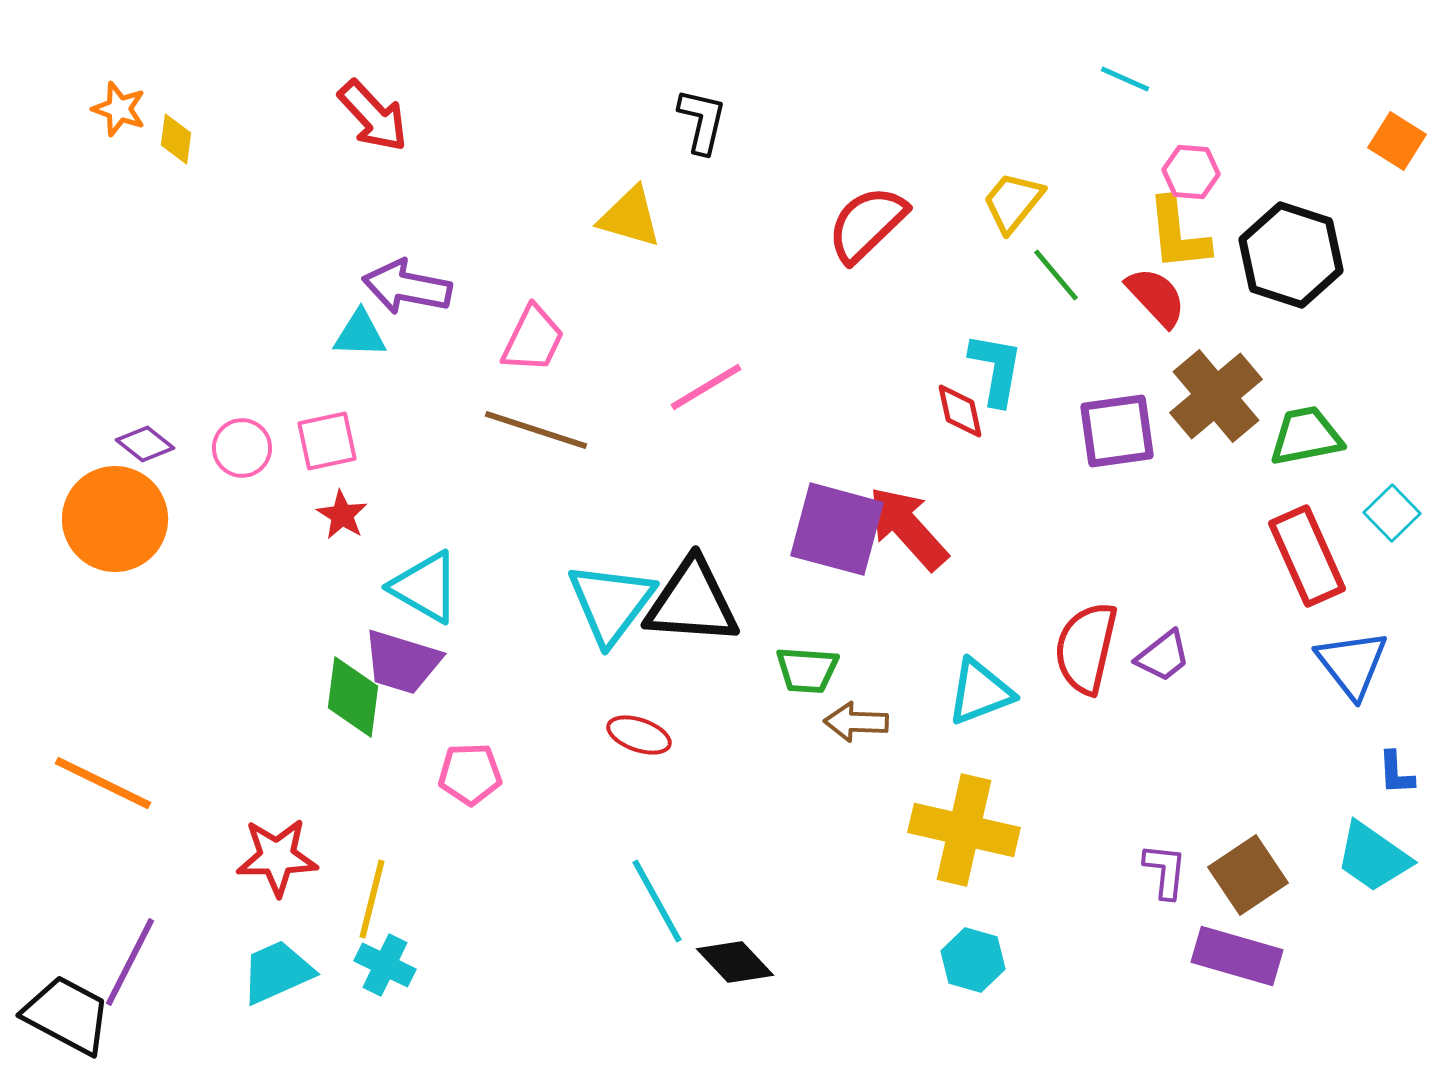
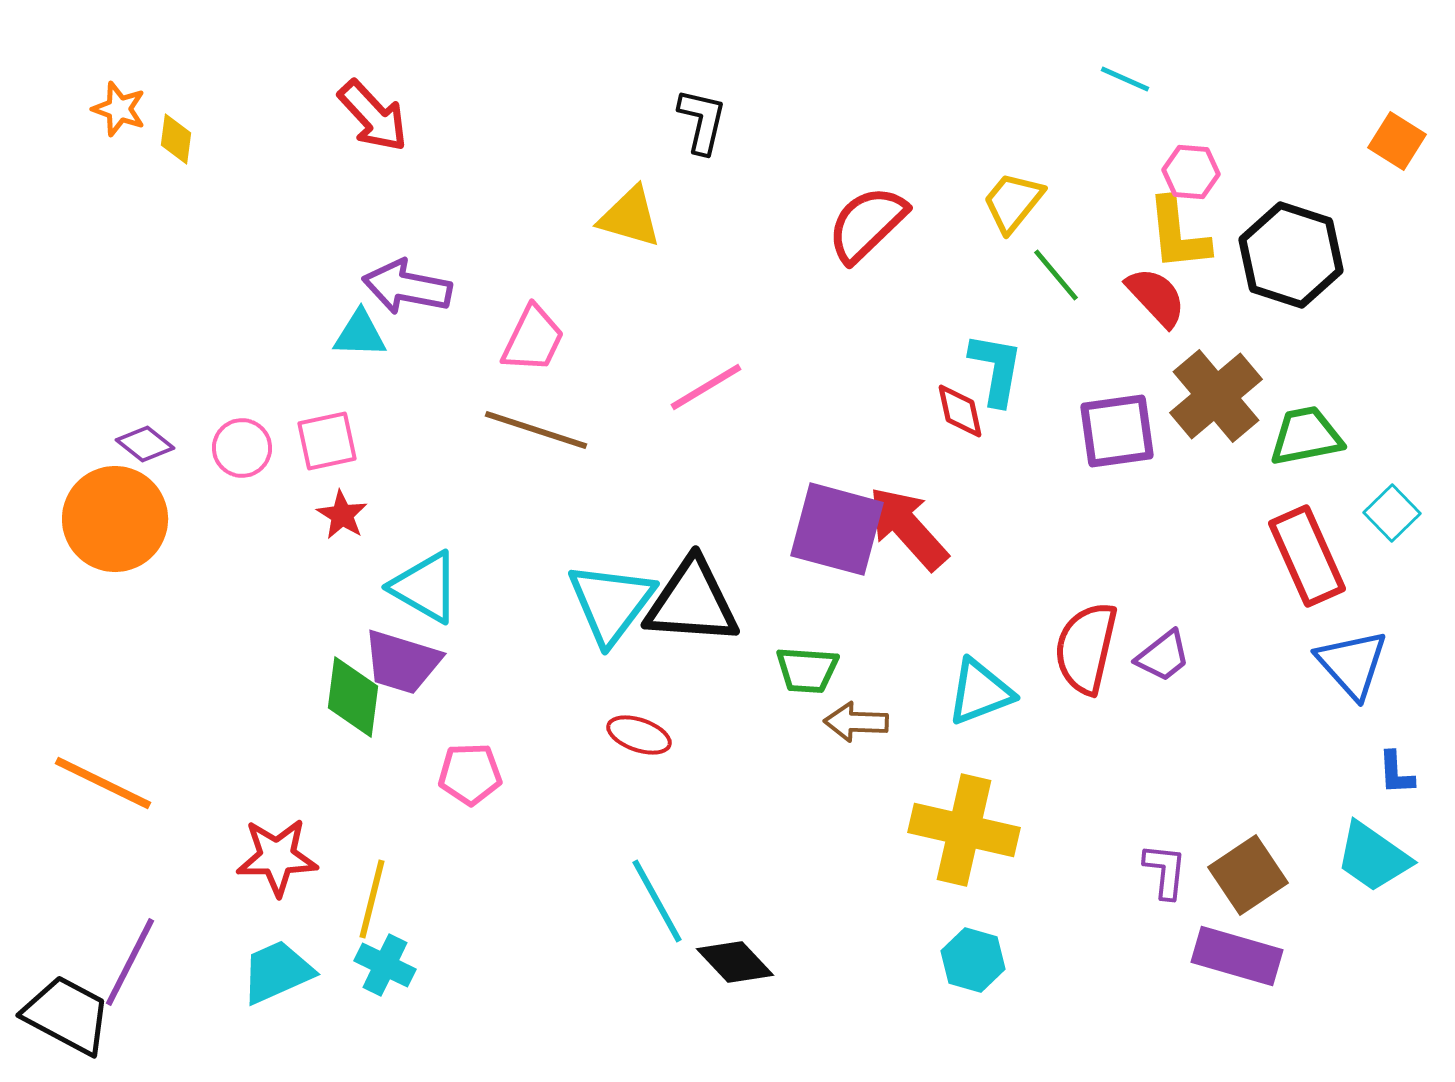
blue triangle at (1352, 664): rotated 4 degrees counterclockwise
